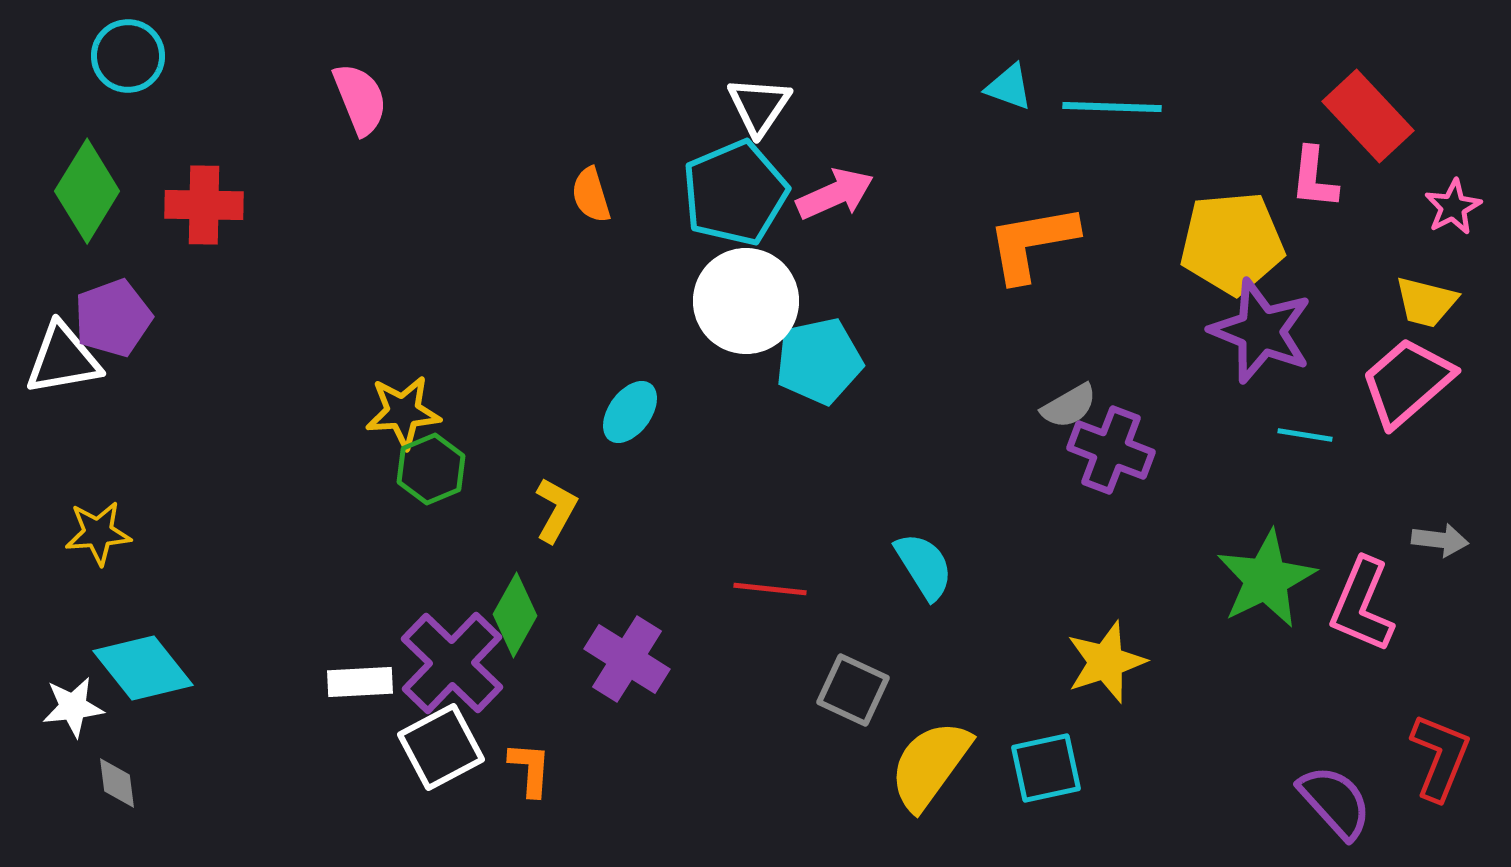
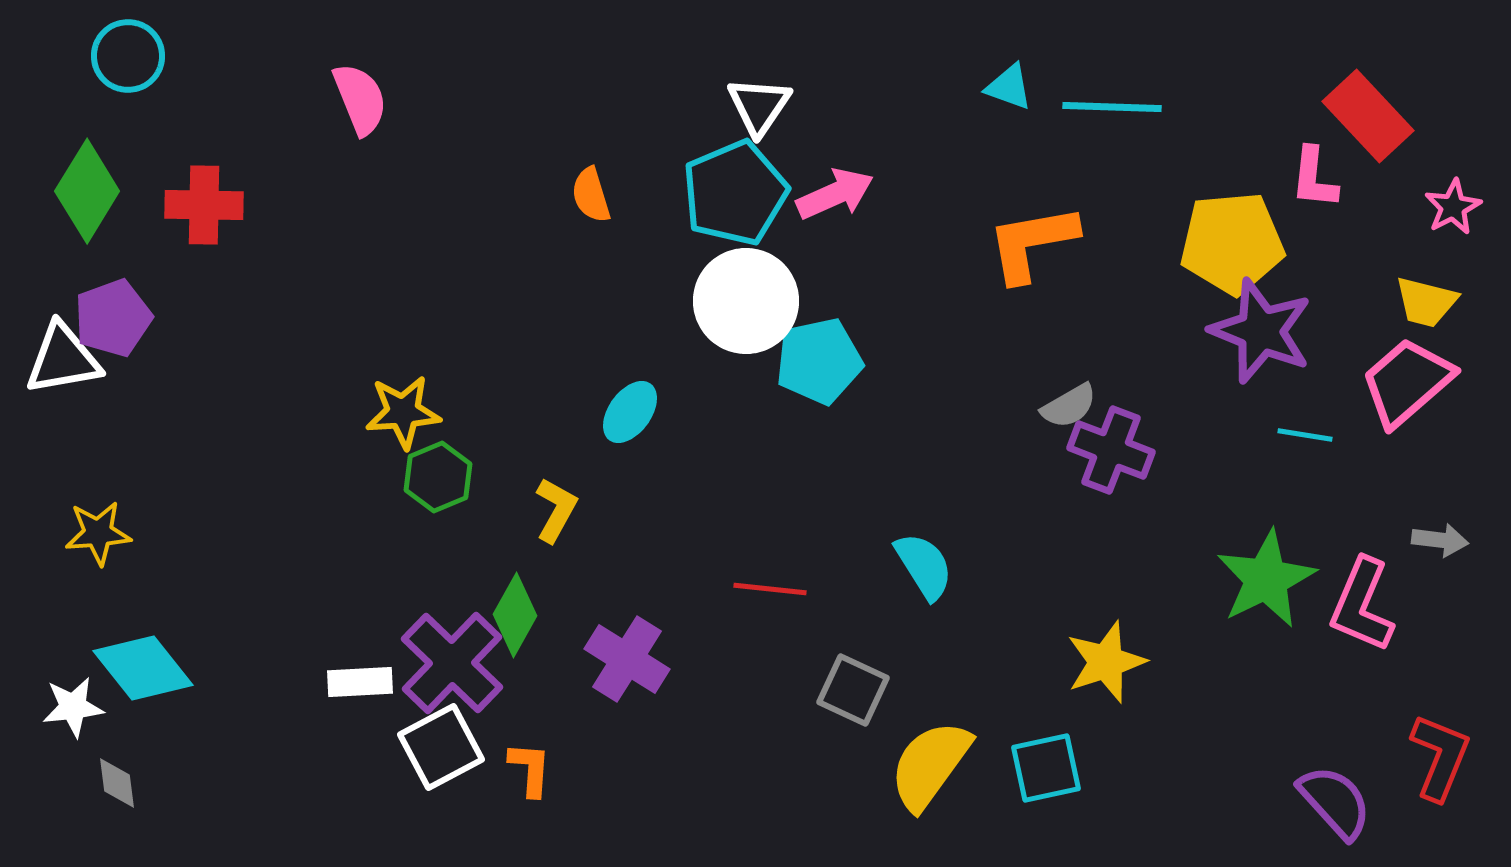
green hexagon at (431, 469): moved 7 px right, 8 px down
